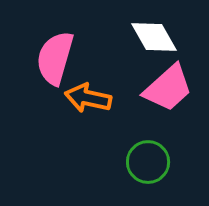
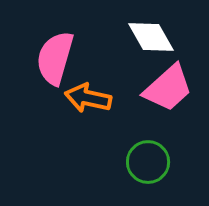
white diamond: moved 3 px left
